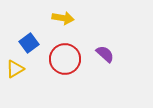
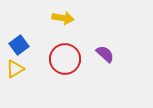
blue square: moved 10 px left, 2 px down
